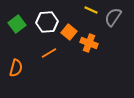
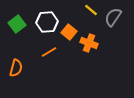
yellow line: rotated 16 degrees clockwise
orange line: moved 1 px up
